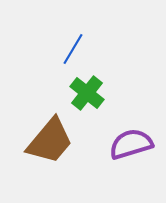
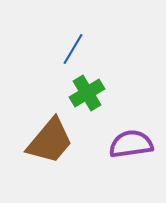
green cross: rotated 20 degrees clockwise
purple semicircle: rotated 9 degrees clockwise
